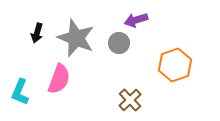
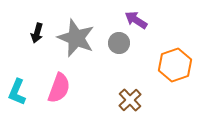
purple arrow: rotated 50 degrees clockwise
pink semicircle: moved 9 px down
cyan L-shape: moved 3 px left
